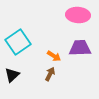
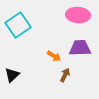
cyan square: moved 17 px up
brown arrow: moved 15 px right, 1 px down
